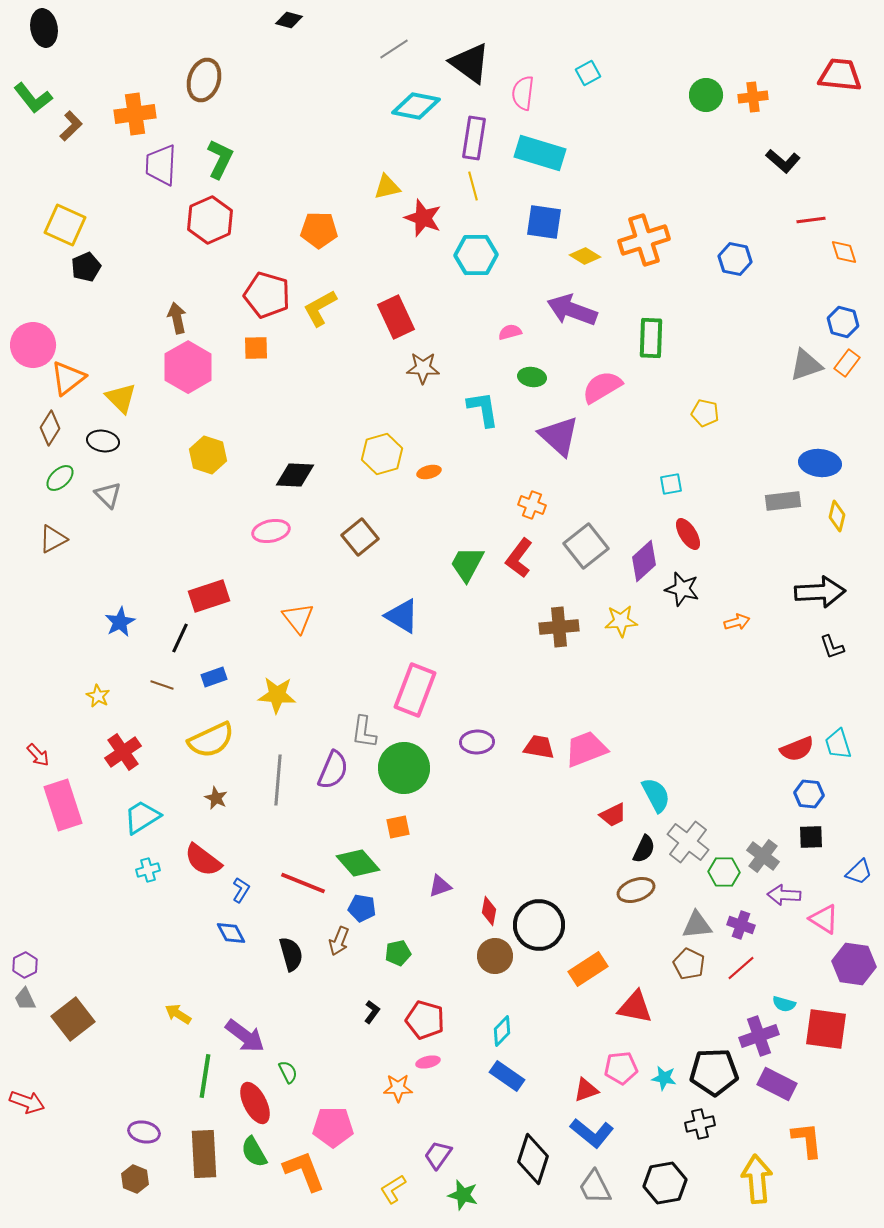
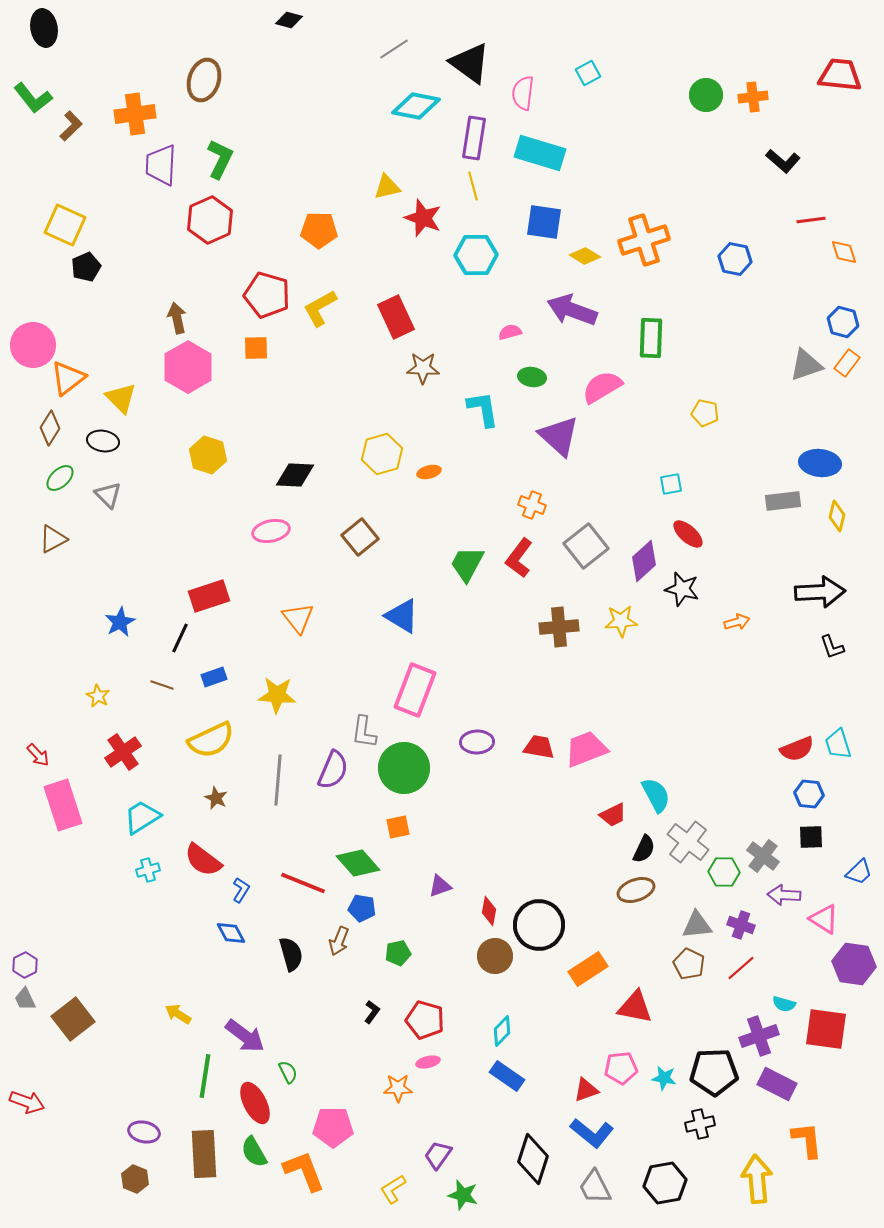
red ellipse at (688, 534): rotated 16 degrees counterclockwise
